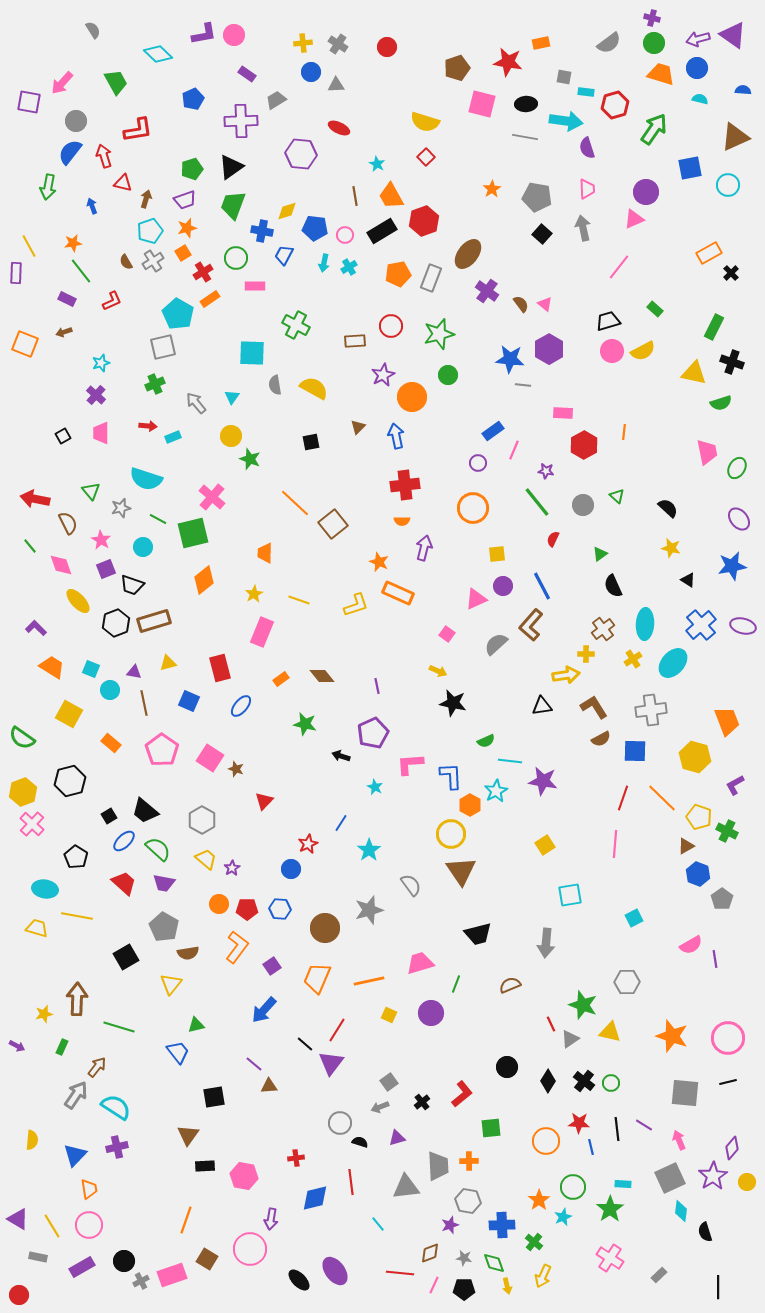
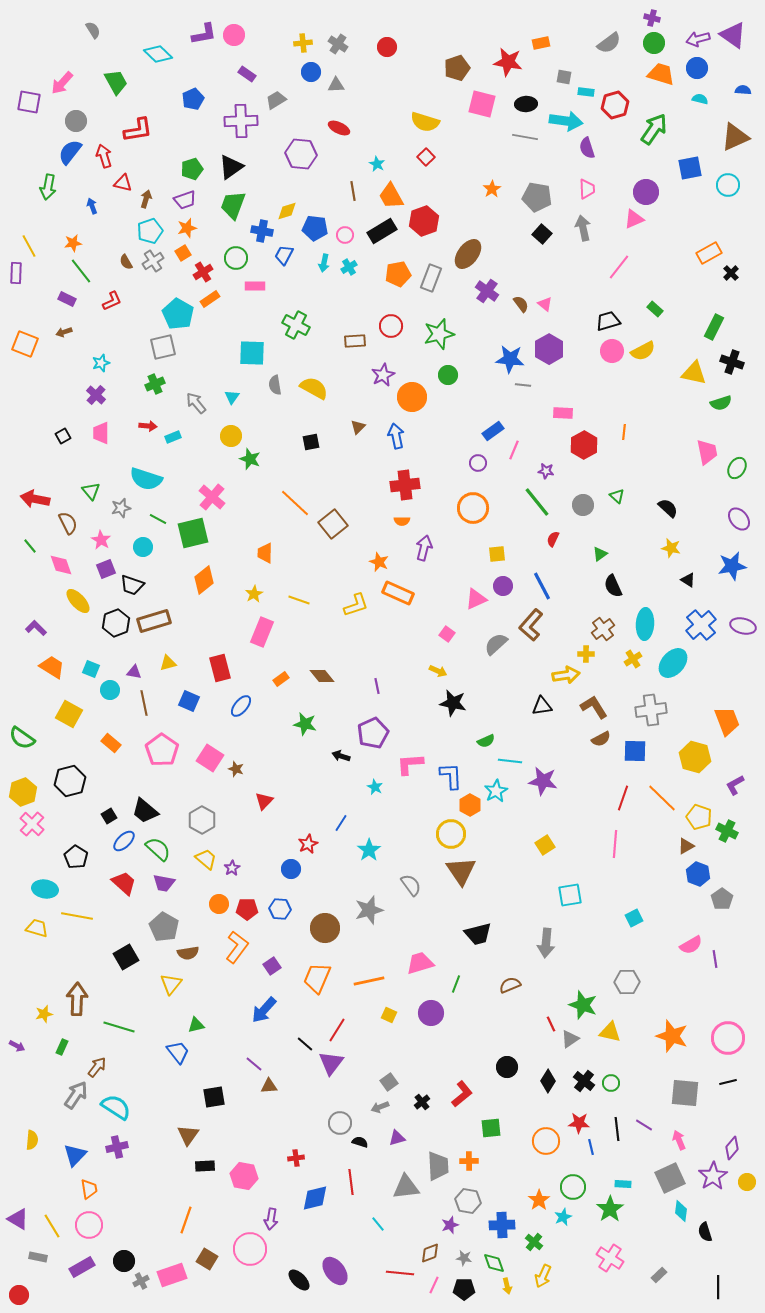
brown line at (355, 196): moved 2 px left, 5 px up
